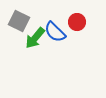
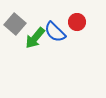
gray square: moved 4 px left, 3 px down; rotated 15 degrees clockwise
